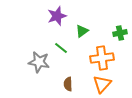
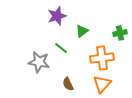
brown semicircle: rotated 24 degrees counterclockwise
